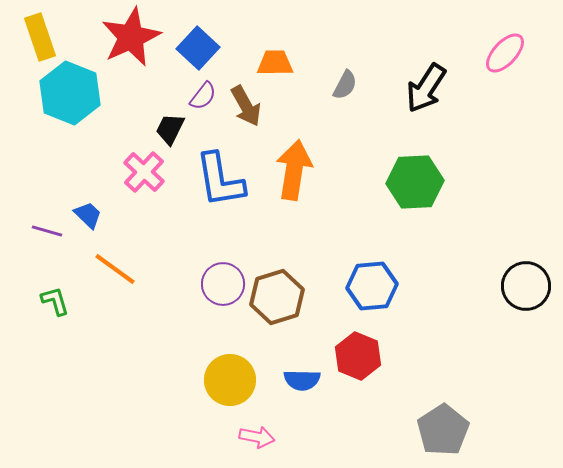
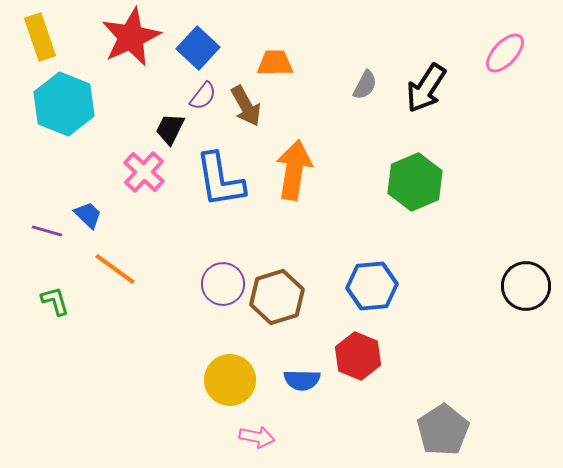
gray semicircle: moved 20 px right
cyan hexagon: moved 6 px left, 11 px down
green hexagon: rotated 20 degrees counterclockwise
